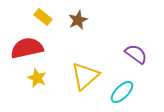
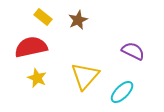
red semicircle: moved 4 px right, 1 px up
purple semicircle: moved 3 px left, 3 px up; rotated 10 degrees counterclockwise
yellow triangle: rotated 8 degrees counterclockwise
